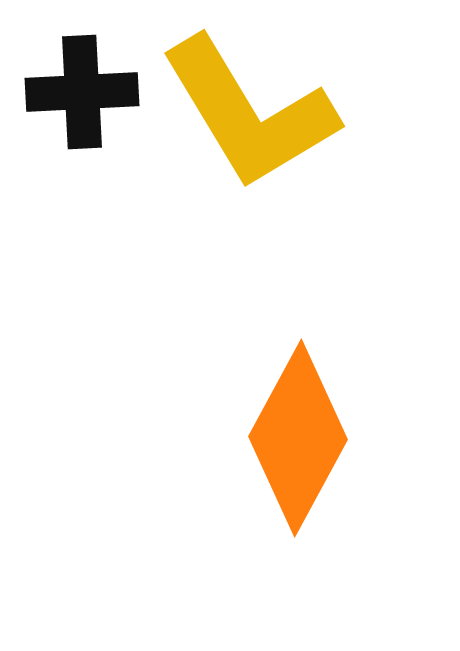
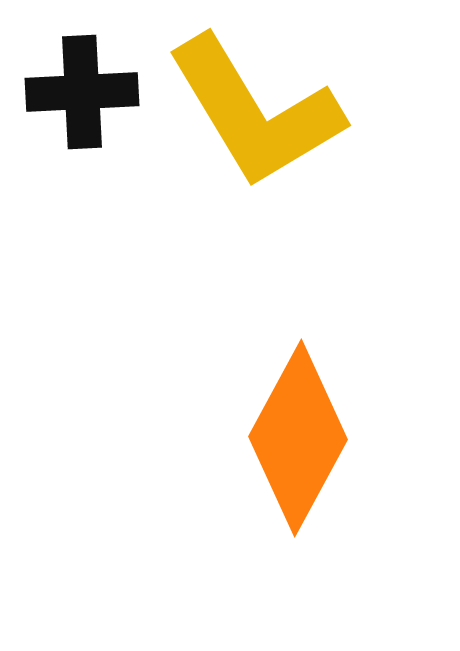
yellow L-shape: moved 6 px right, 1 px up
